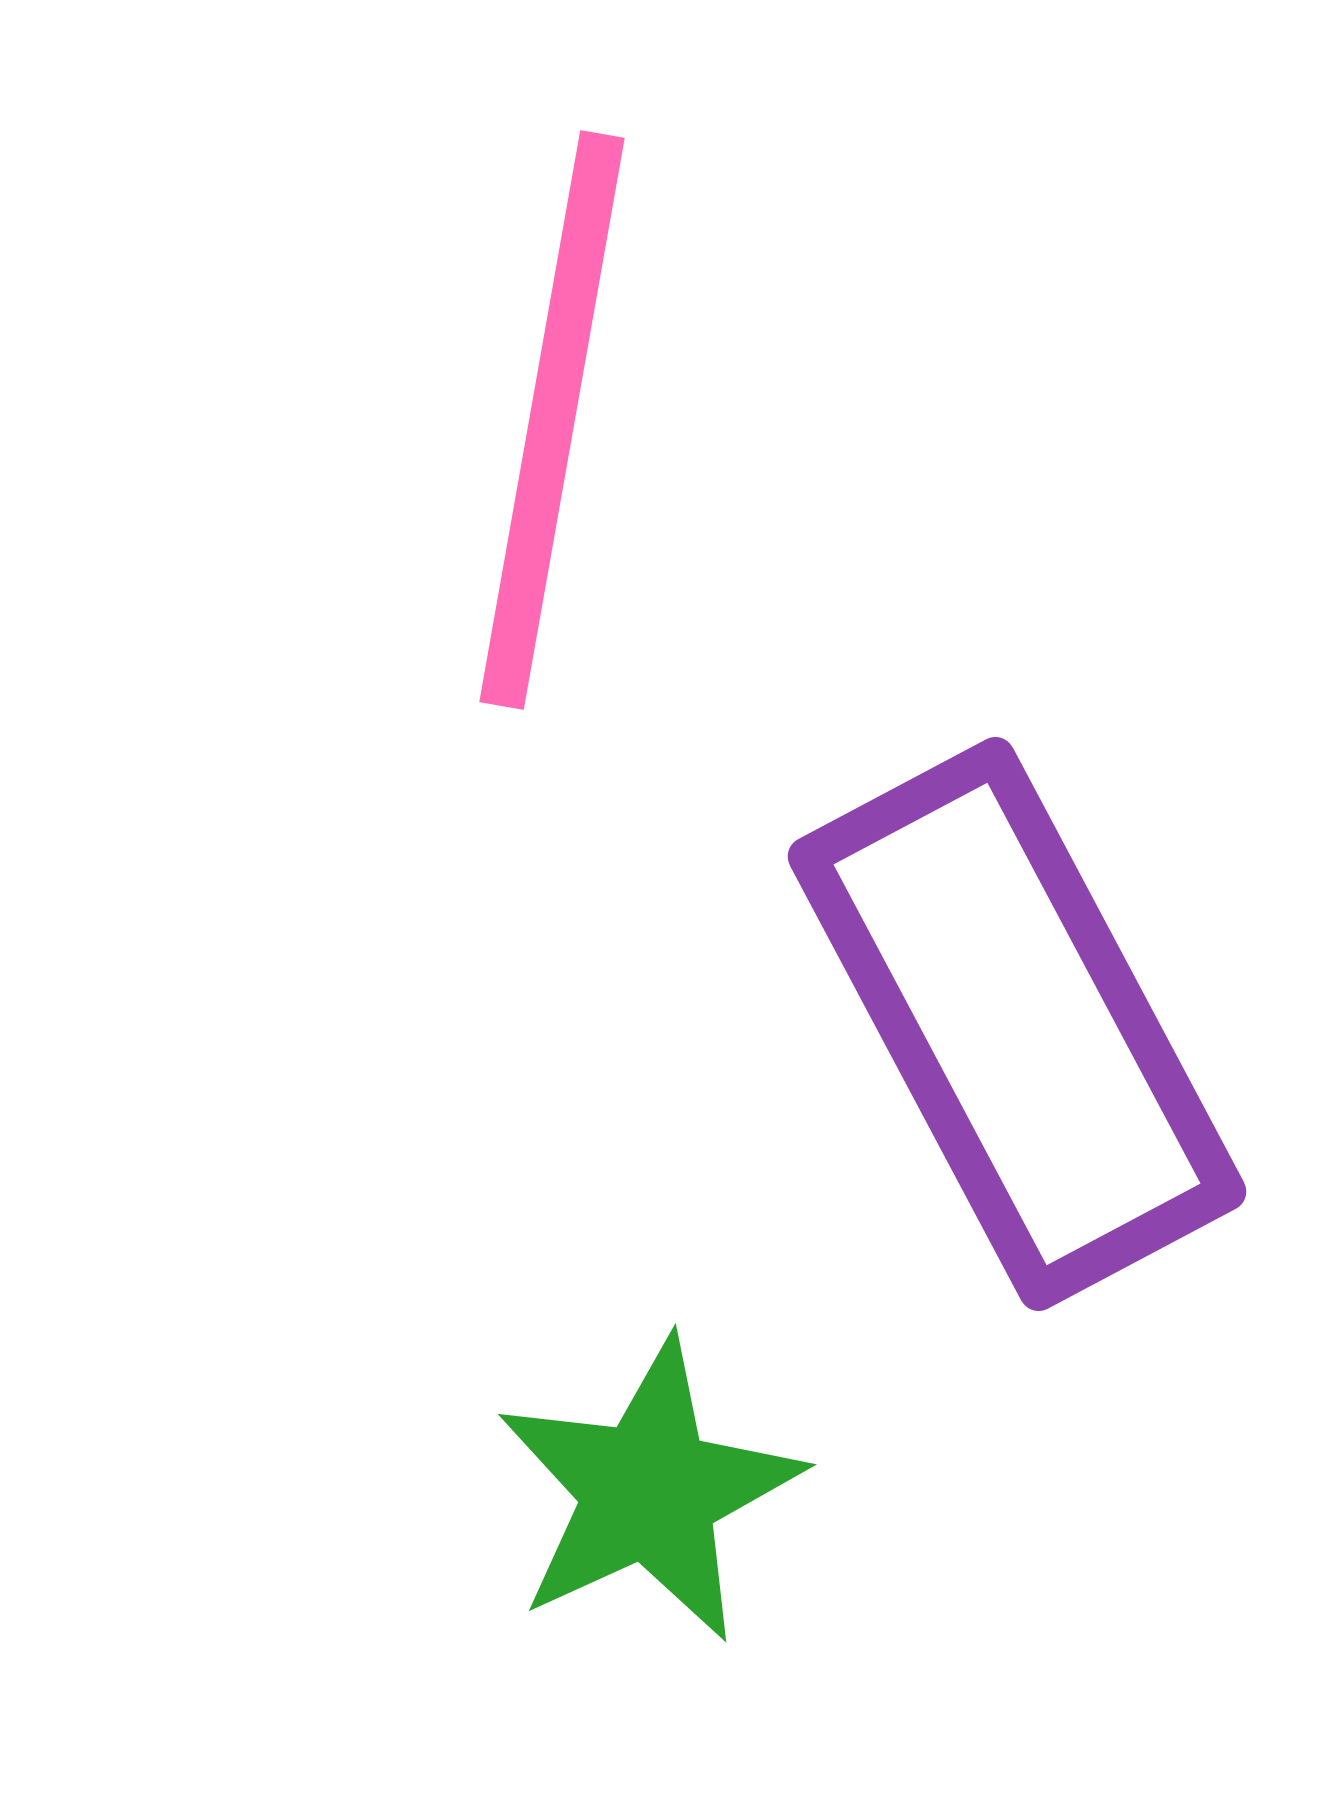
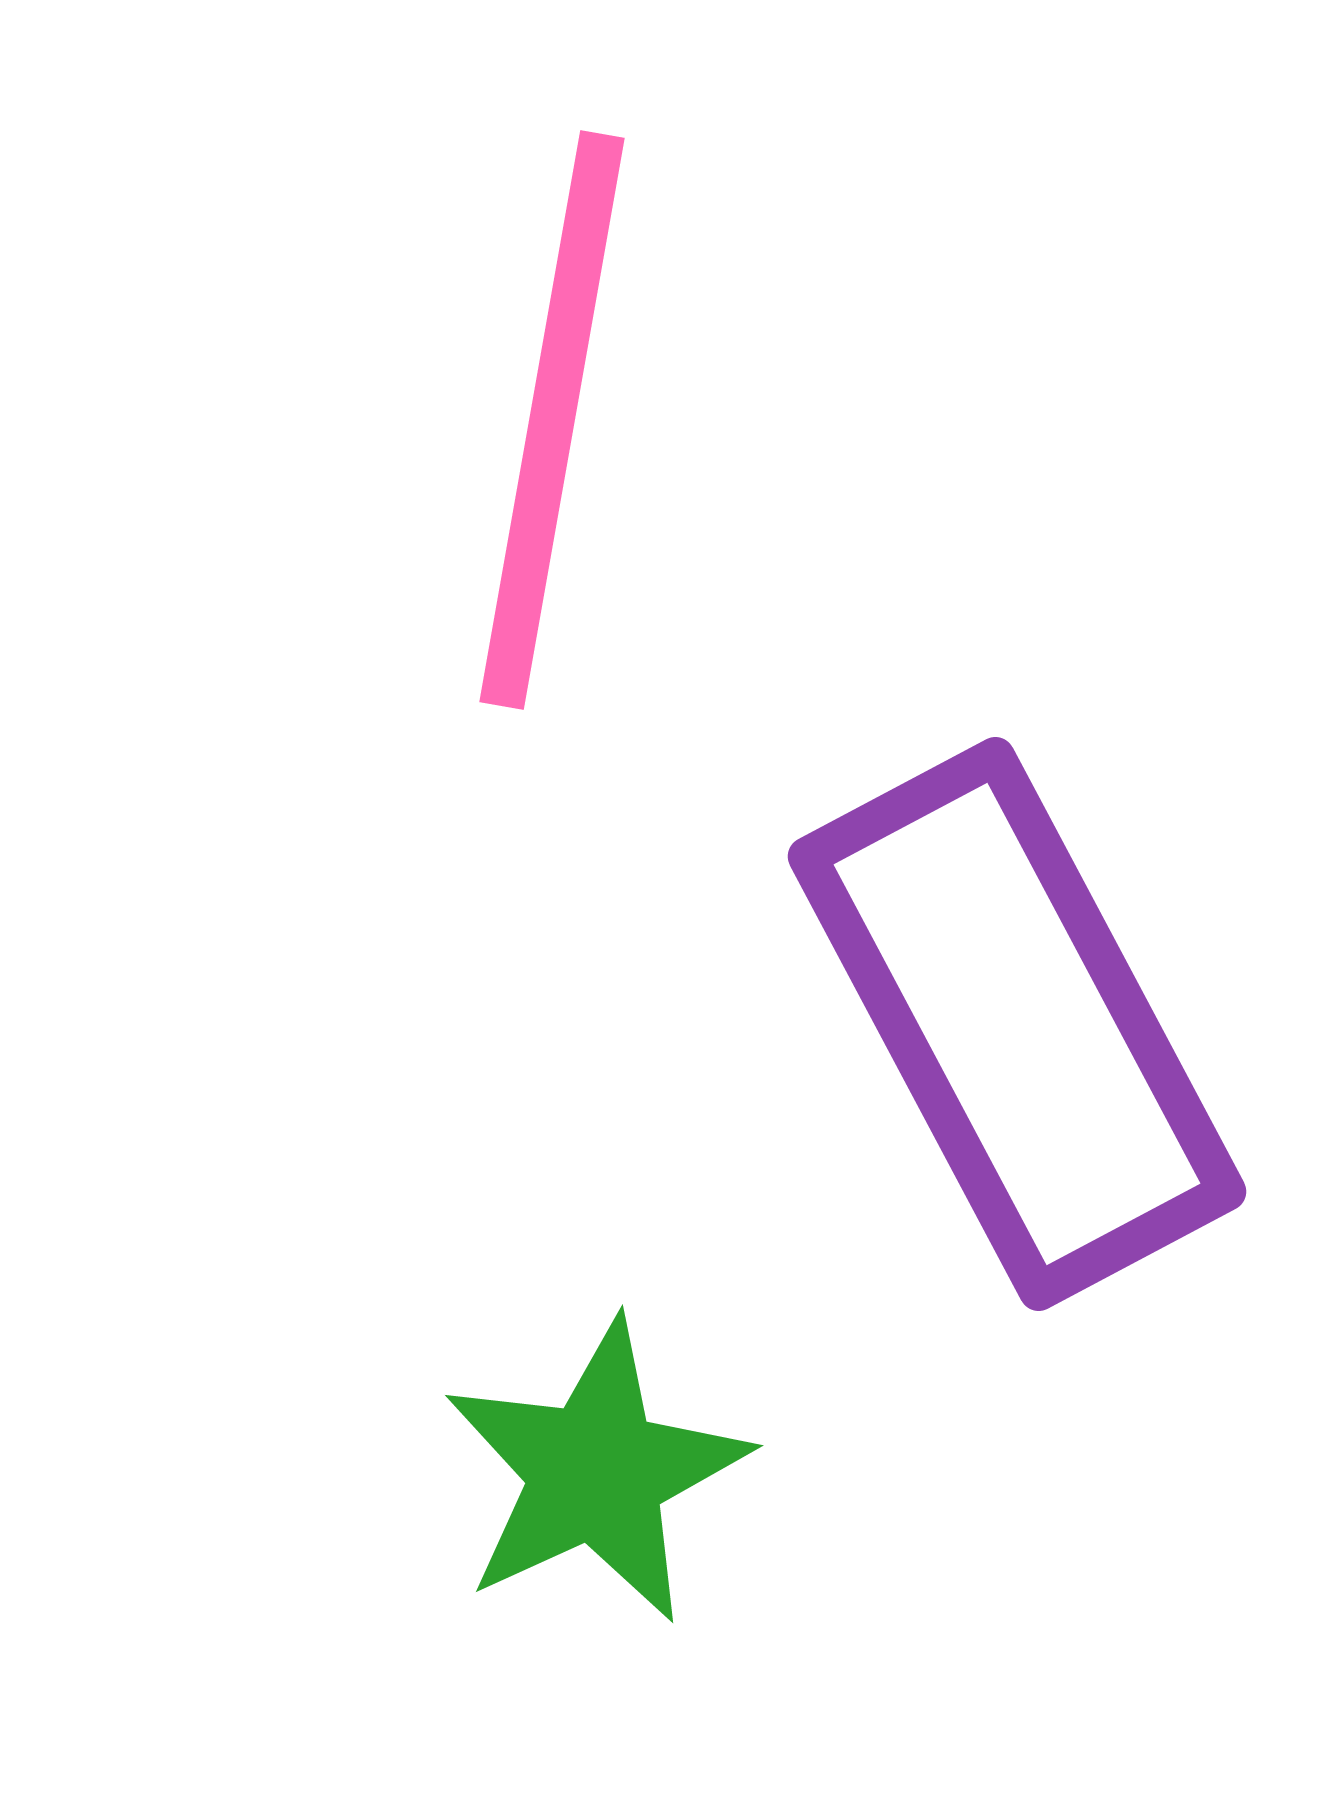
green star: moved 53 px left, 19 px up
